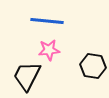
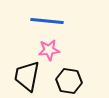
black hexagon: moved 24 px left, 15 px down
black trapezoid: rotated 16 degrees counterclockwise
